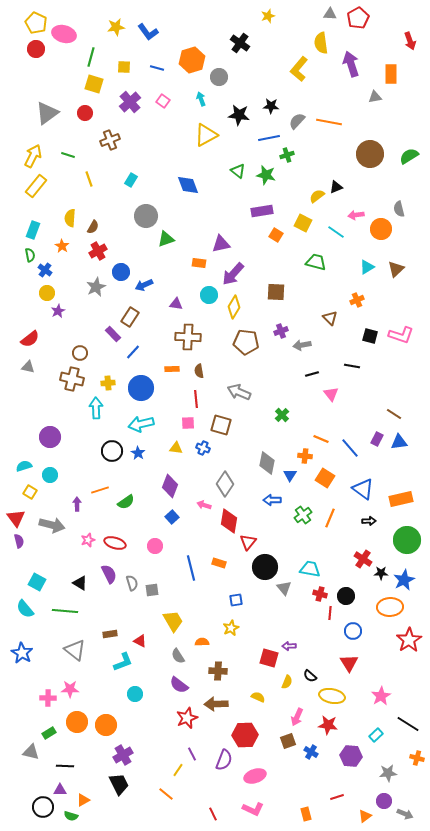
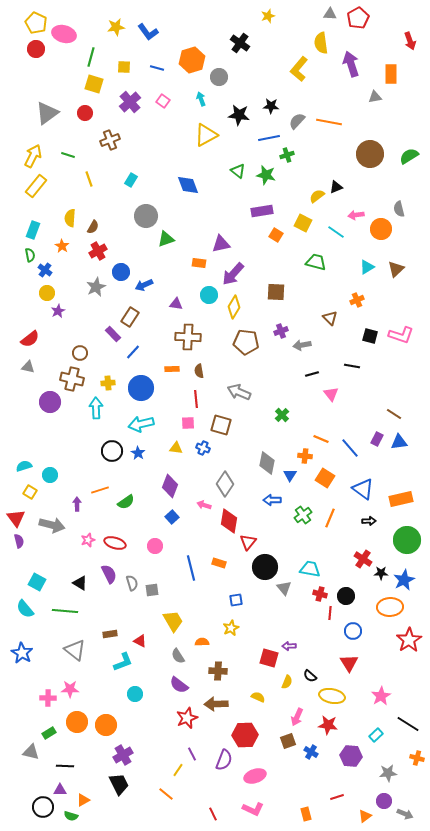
purple circle at (50, 437): moved 35 px up
